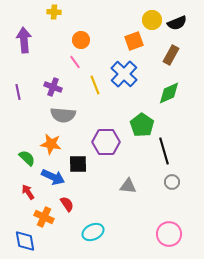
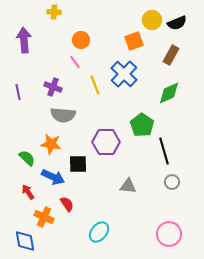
cyan ellipse: moved 6 px right; rotated 25 degrees counterclockwise
